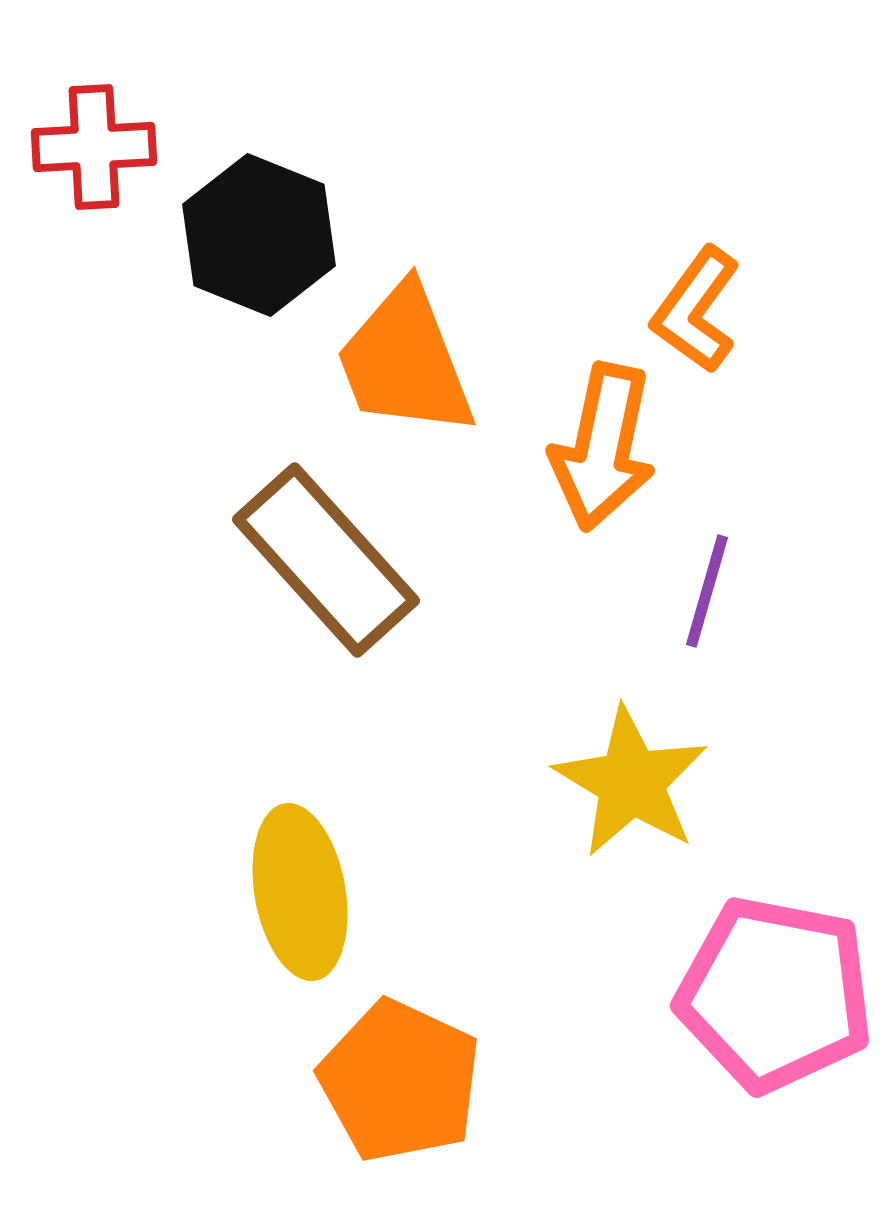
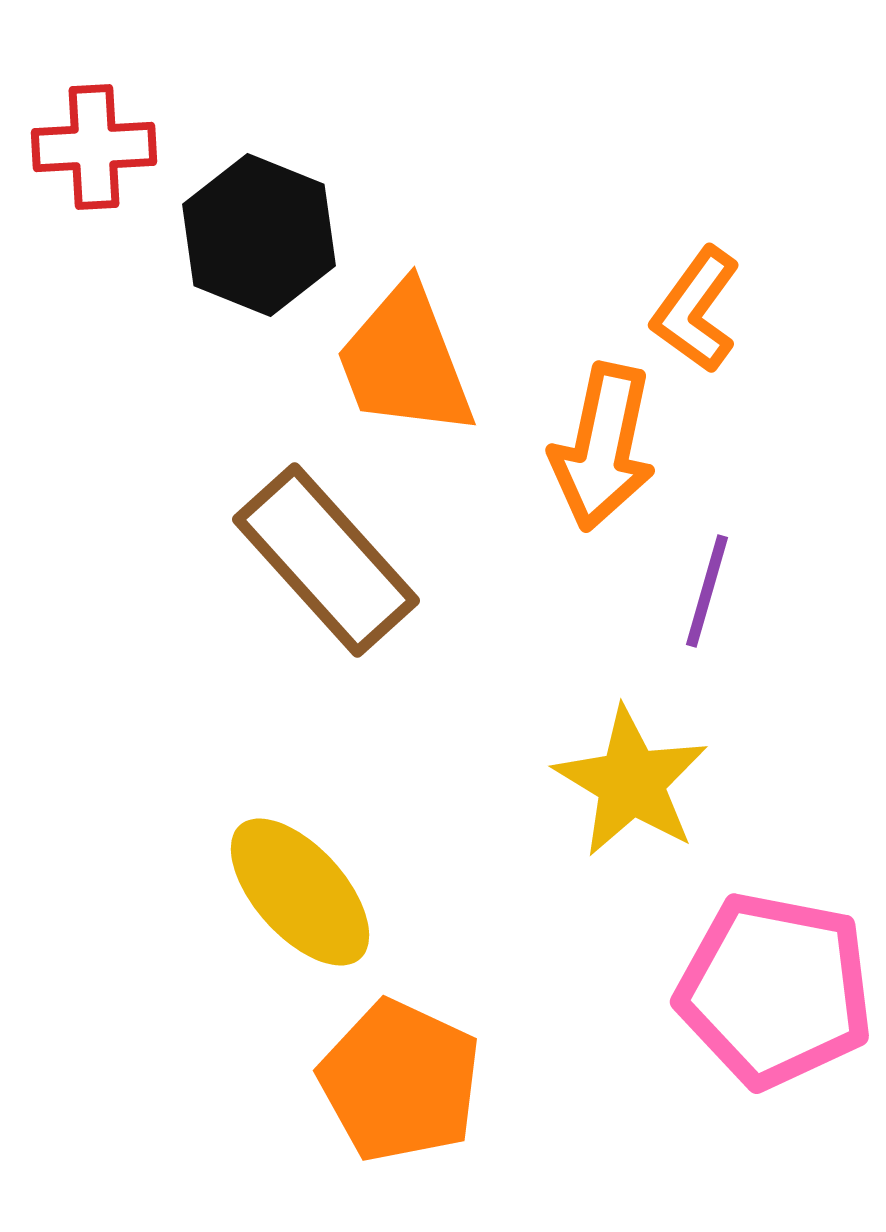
yellow ellipse: rotated 32 degrees counterclockwise
pink pentagon: moved 4 px up
